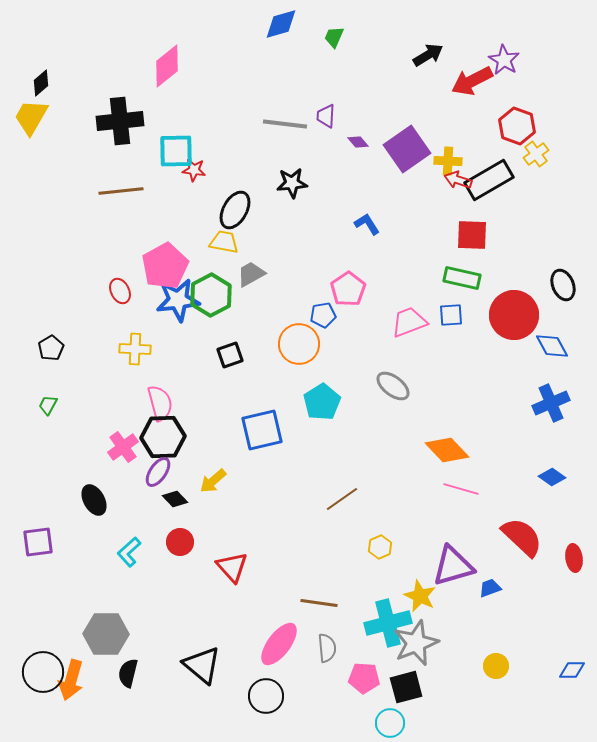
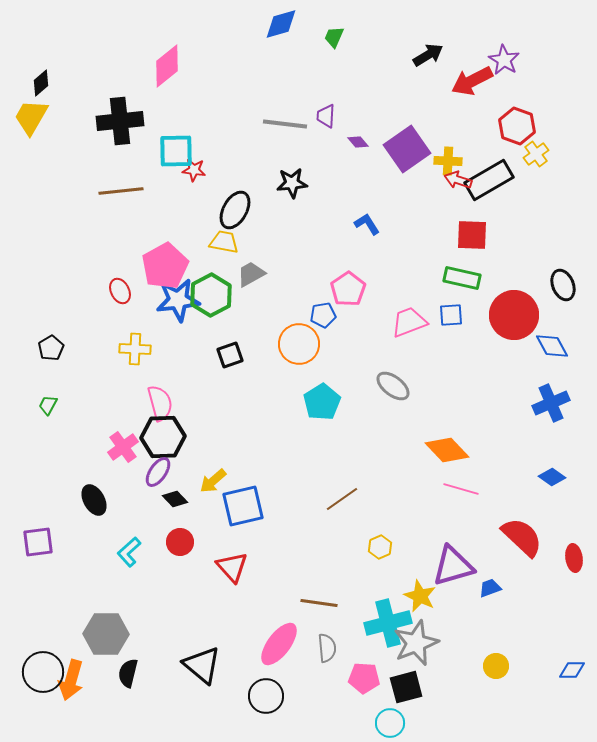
blue square at (262, 430): moved 19 px left, 76 px down
